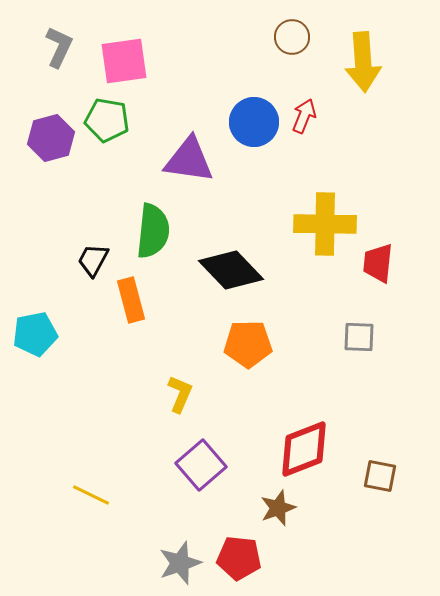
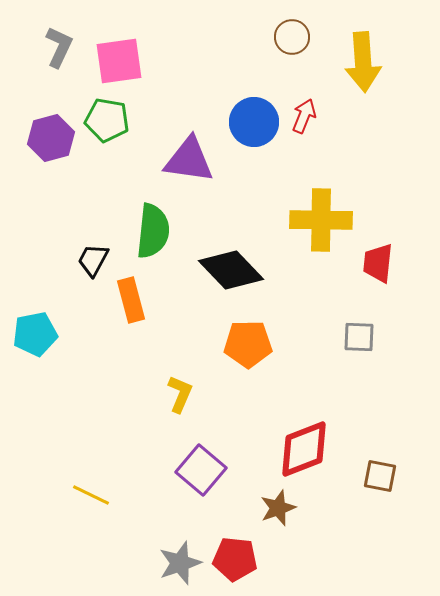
pink square: moved 5 px left
yellow cross: moved 4 px left, 4 px up
purple square: moved 5 px down; rotated 9 degrees counterclockwise
red pentagon: moved 4 px left, 1 px down
